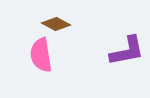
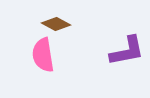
pink semicircle: moved 2 px right
